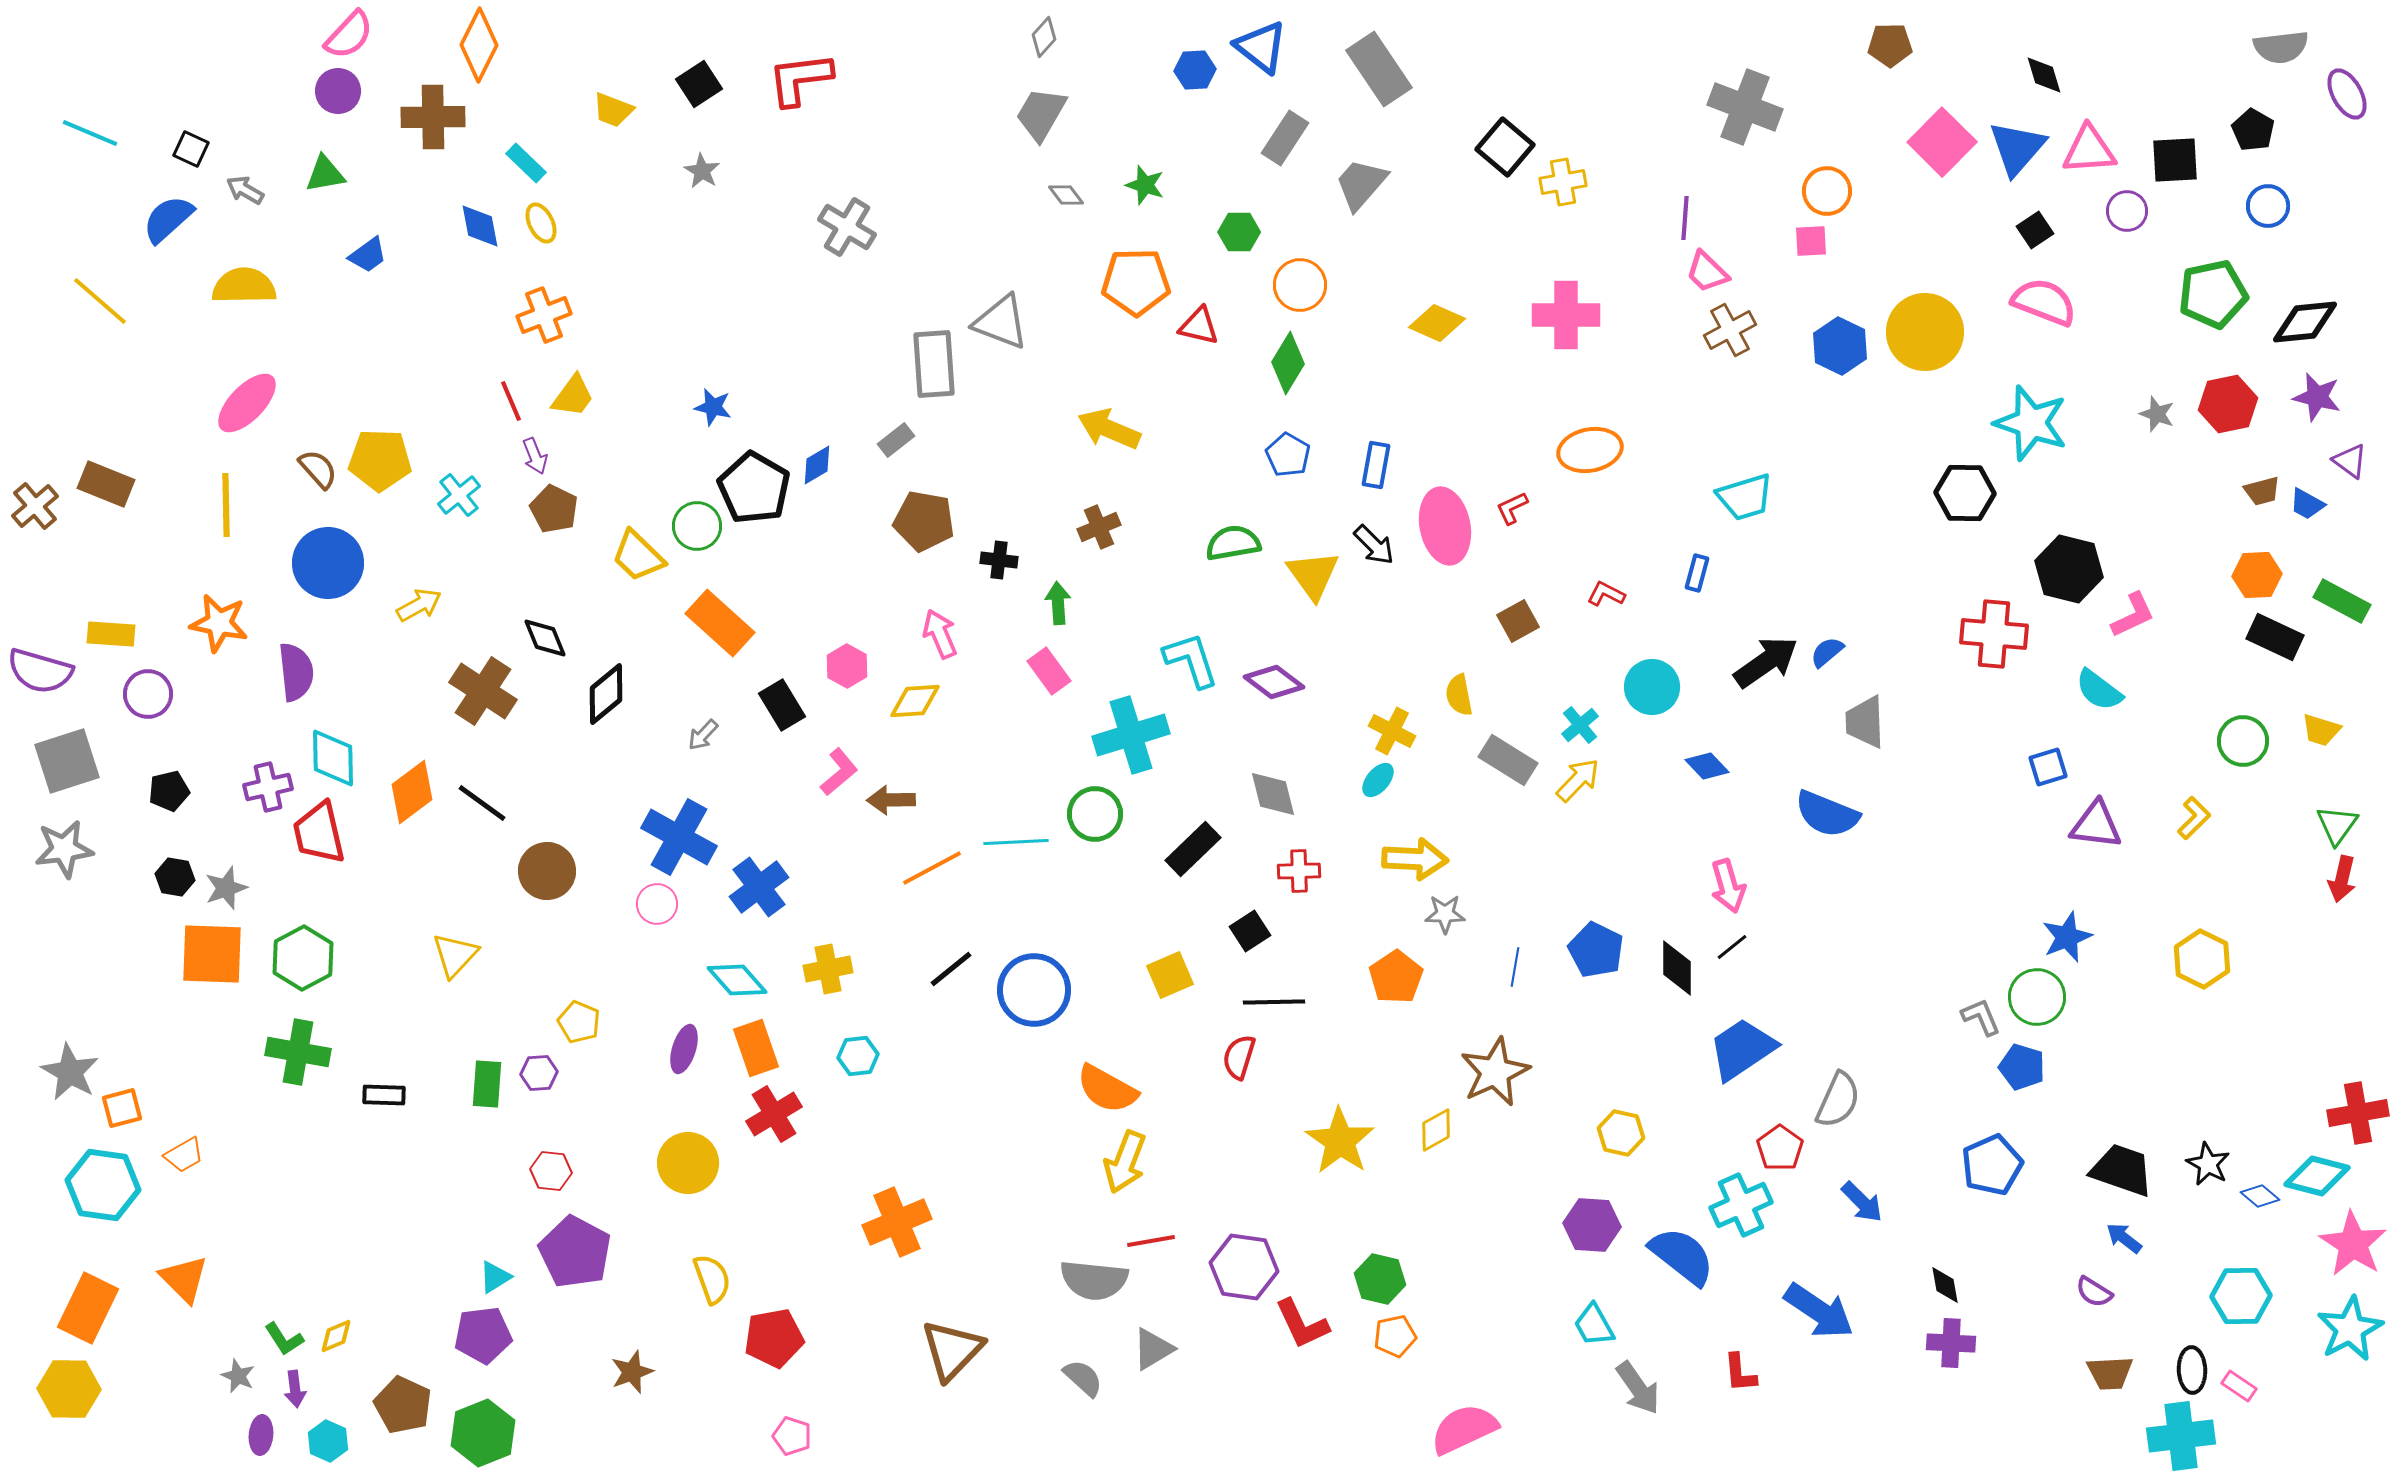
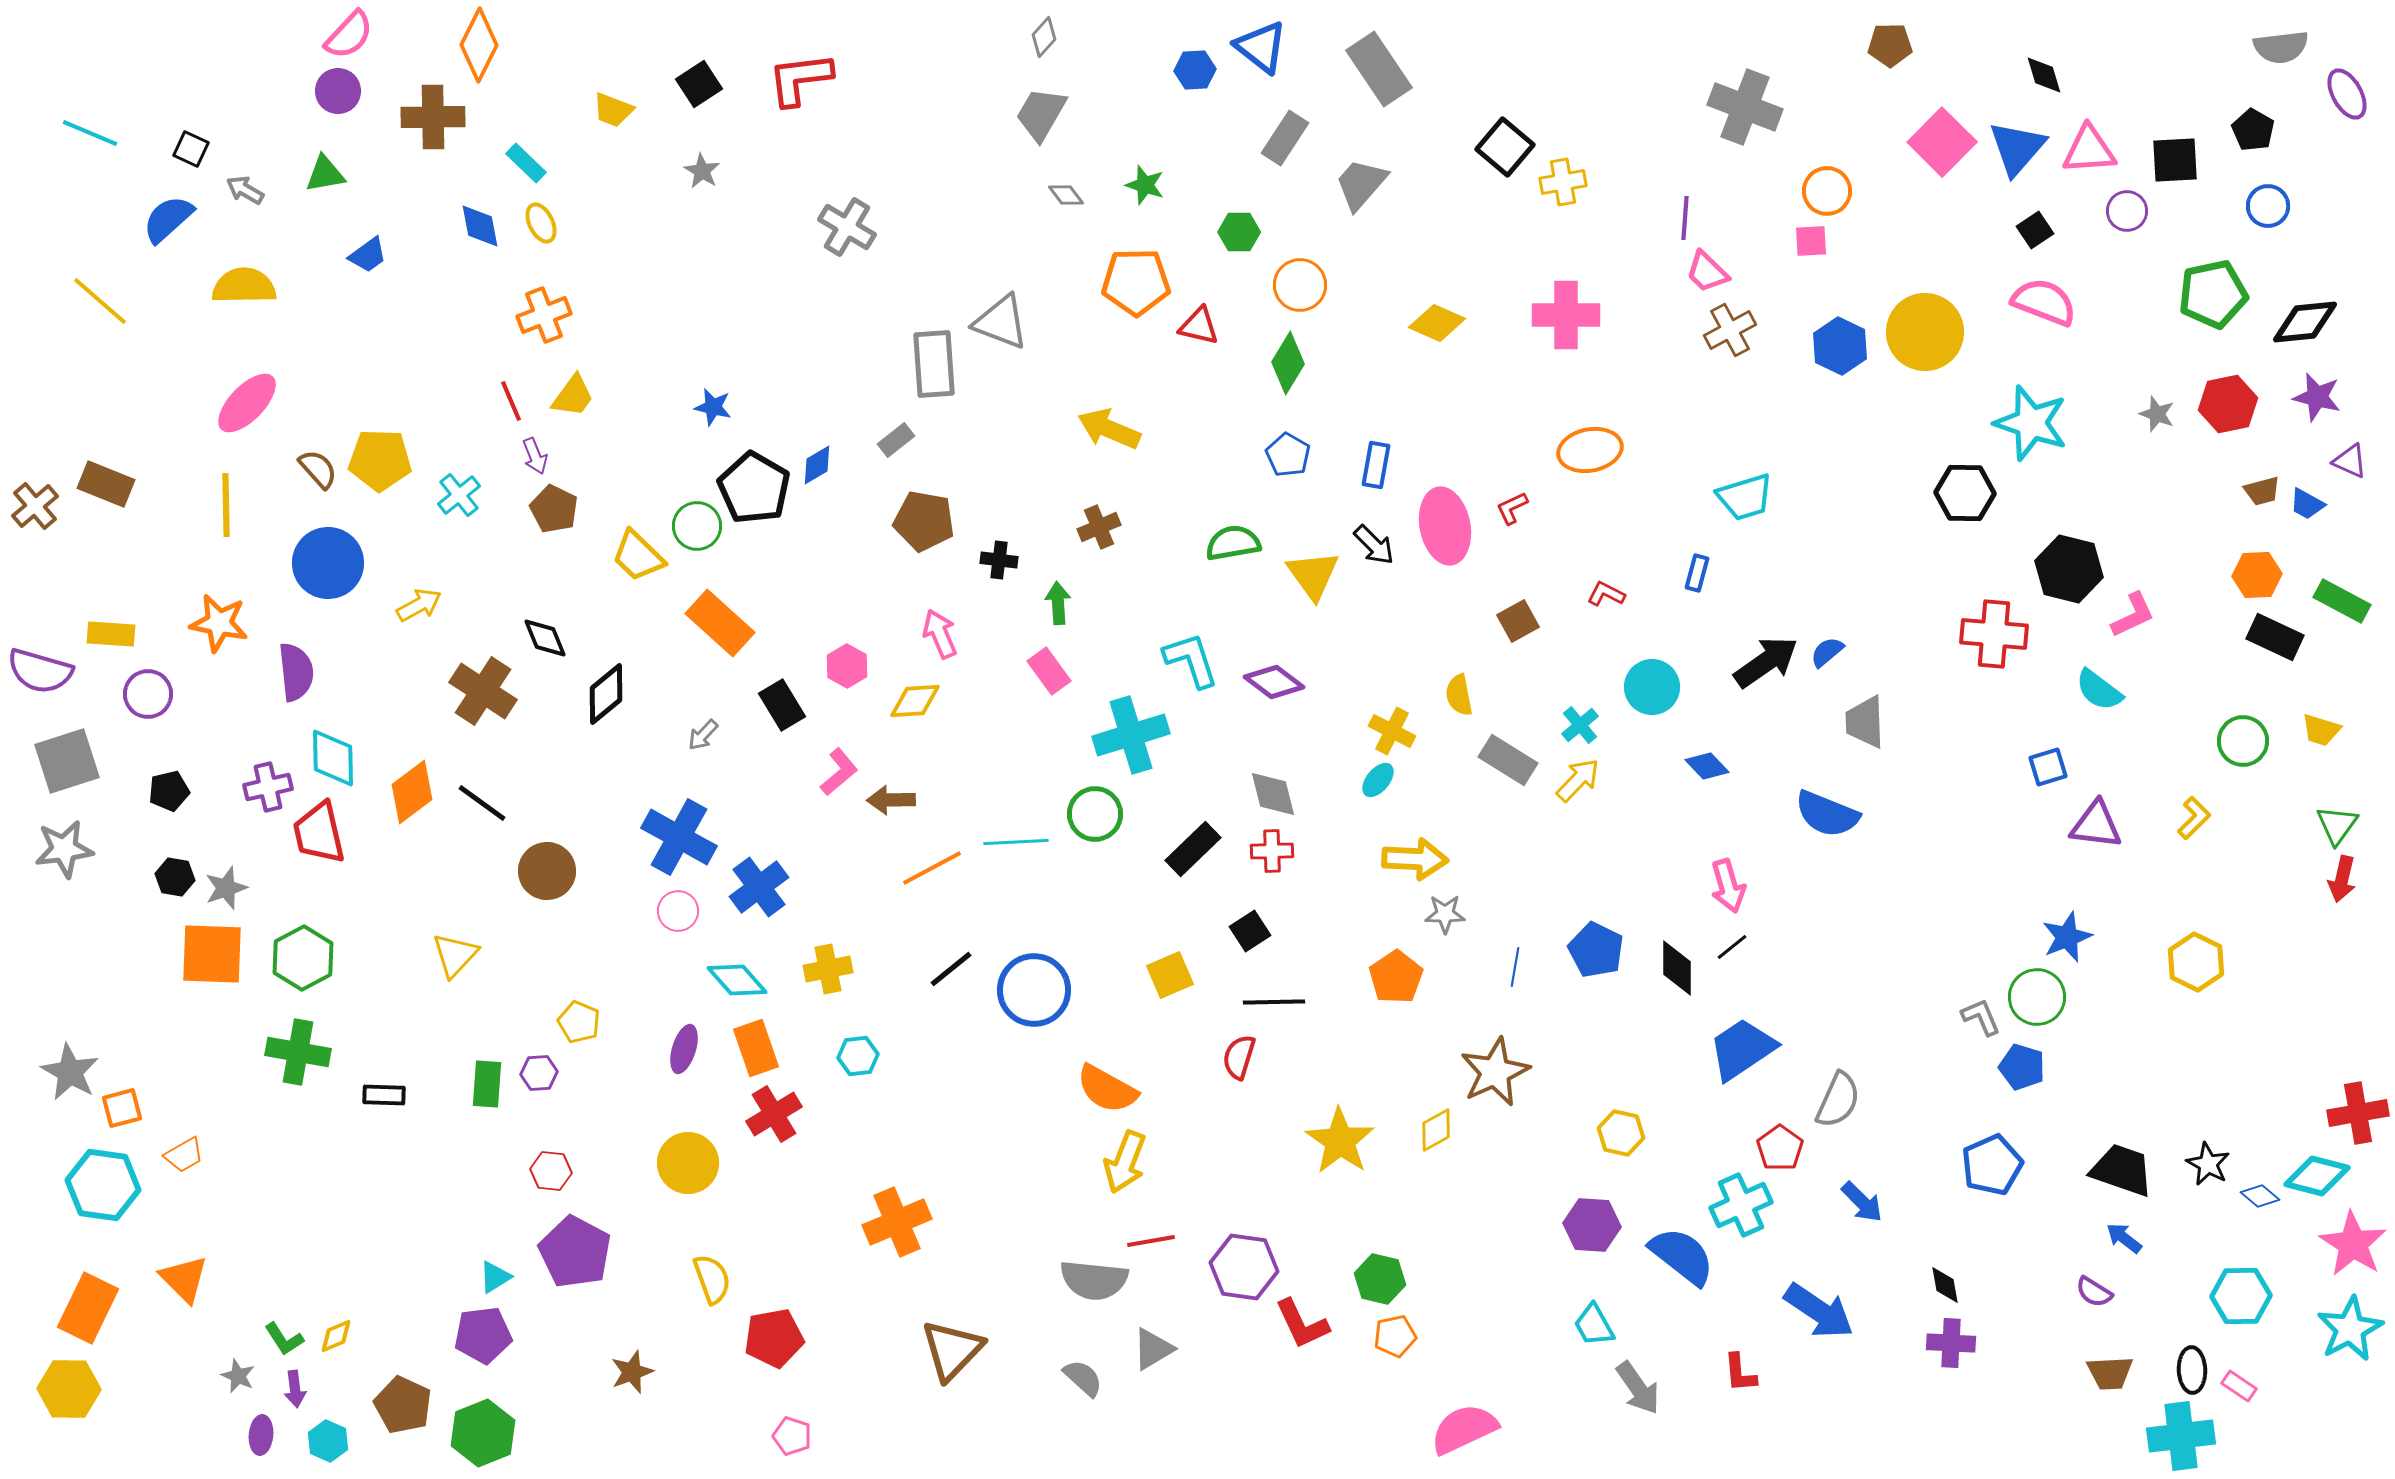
purple triangle at (2350, 461): rotated 12 degrees counterclockwise
red cross at (1299, 871): moved 27 px left, 20 px up
pink circle at (657, 904): moved 21 px right, 7 px down
yellow hexagon at (2202, 959): moved 6 px left, 3 px down
